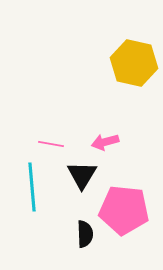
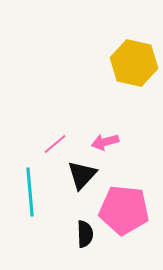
pink line: moved 4 px right; rotated 50 degrees counterclockwise
black triangle: rotated 12 degrees clockwise
cyan line: moved 2 px left, 5 px down
